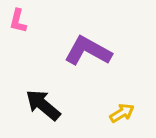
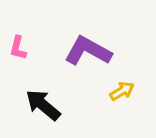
pink L-shape: moved 27 px down
yellow arrow: moved 22 px up
